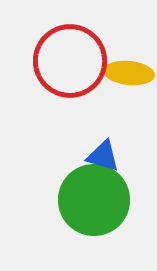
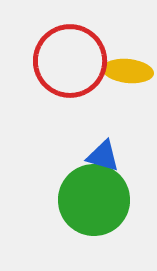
yellow ellipse: moved 1 px left, 2 px up
